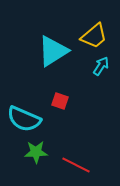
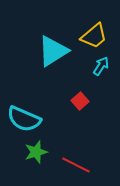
red square: moved 20 px right; rotated 30 degrees clockwise
green star: rotated 15 degrees counterclockwise
